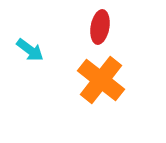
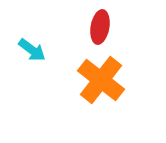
cyan arrow: moved 2 px right
